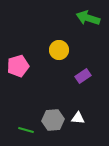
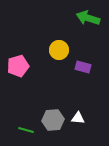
purple rectangle: moved 9 px up; rotated 49 degrees clockwise
